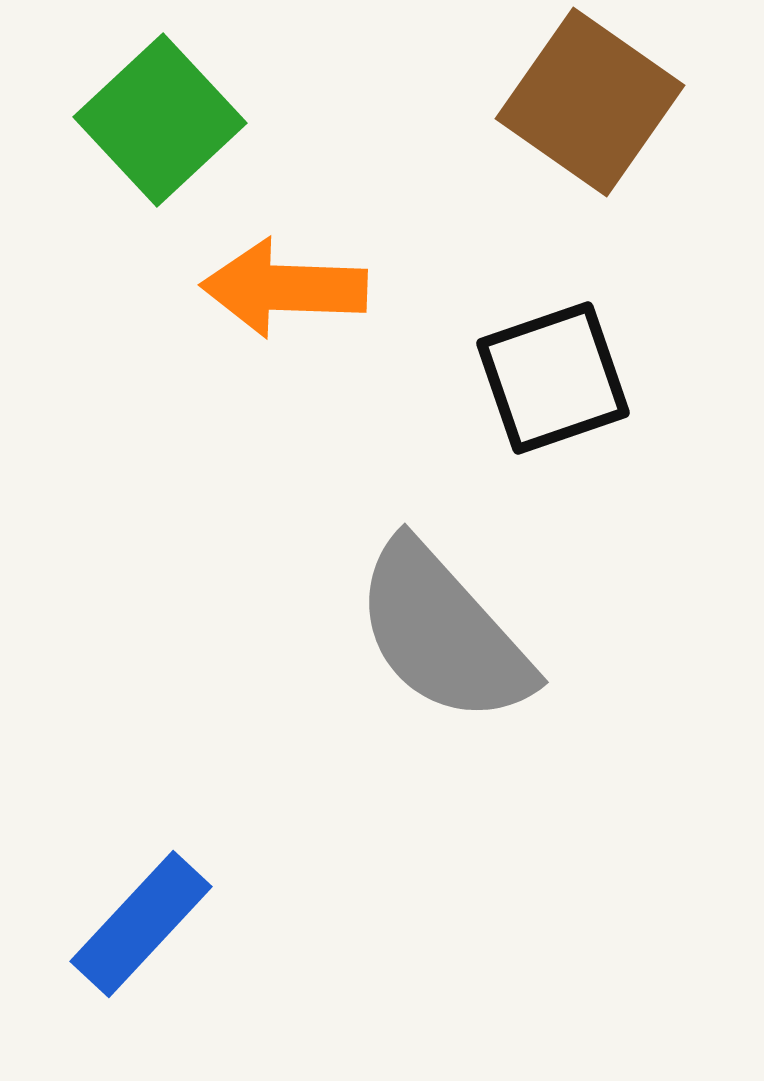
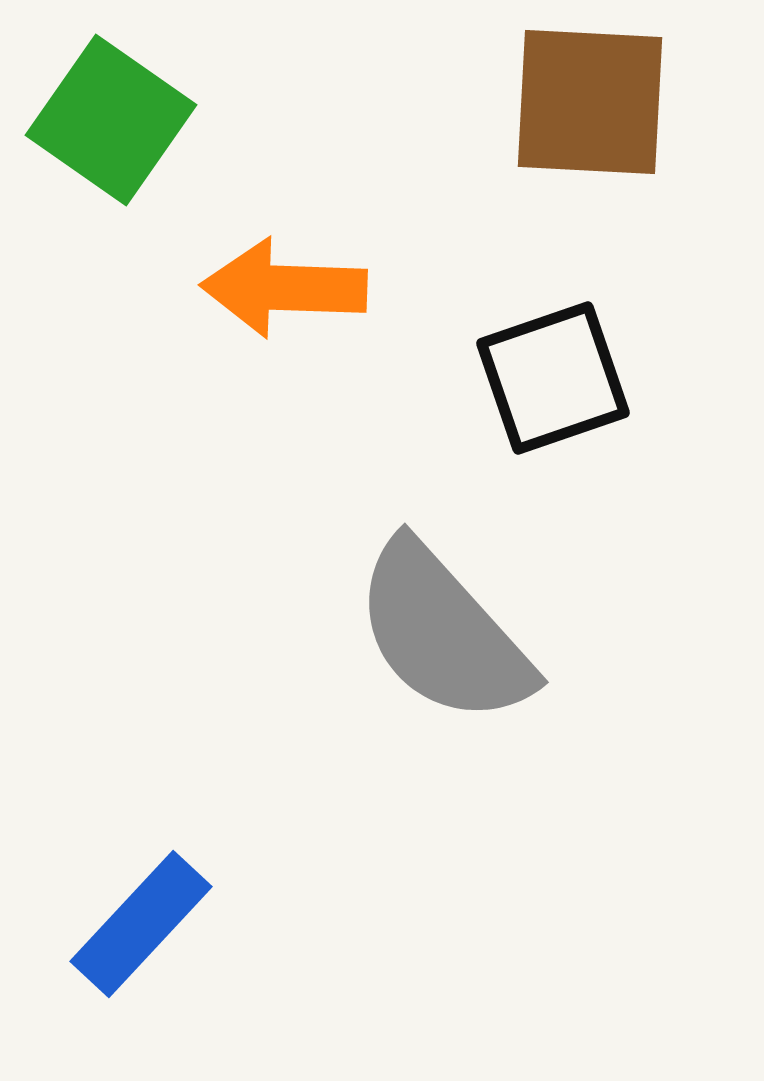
brown square: rotated 32 degrees counterclockwise
green square: moved 49 px left; rotated 12 degrees counterclockwise
